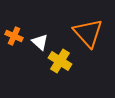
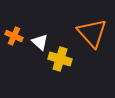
orange triangle: moved 4 px right
yellow cross: moved 2 px up; rotated 15 degrees counterclockwise
